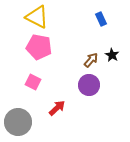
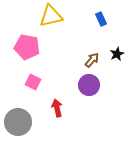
yellow triangle: moved 14 px right, 1 px up; rotated 40 degrees counterclockwise
pink pentagon: moved 12 px left
black star: moved 5 px right, 1 px up; rotated 16 degrees clockwise
brown arrow: moved 1 px right
red arrow: rotated 60 degrees counterclockwise
